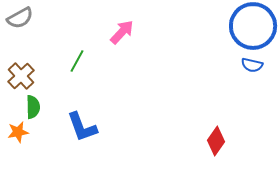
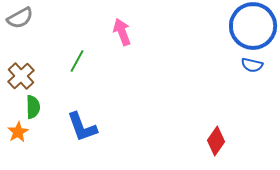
pink arrow: rotated 64 degrees counterclockwise
orange star: rotated 20 degrees counterclockwise
